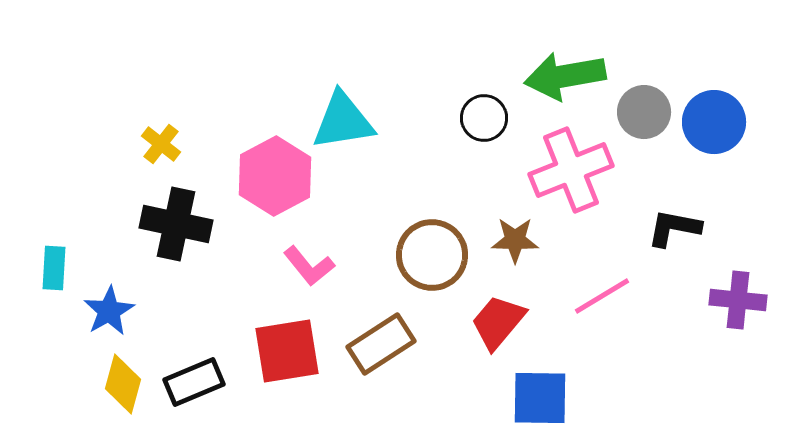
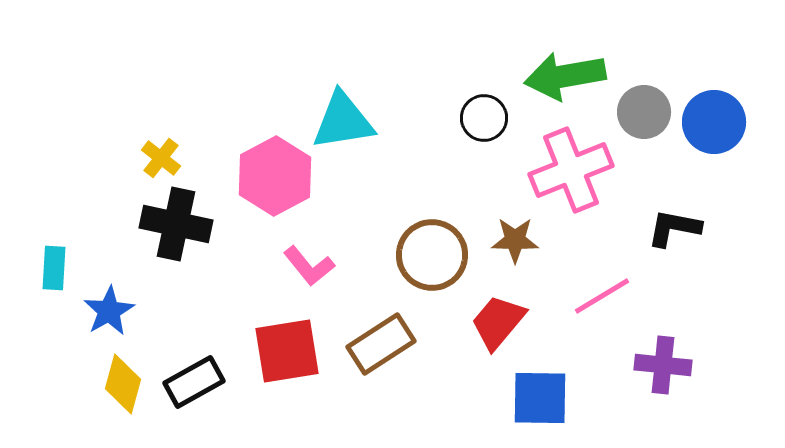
yellow cross: moved 14 px down
purple cross: moved 75 px left, 65 px down
black rectangle: rotated 6 degrees counterclockwise
